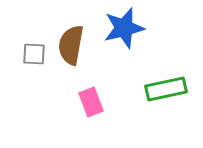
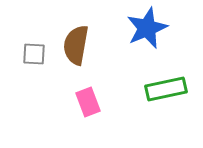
blue star: moved 23 px right; rotated 9 degrees counterclockwise
brown semicircle: moved 5 px right
pink rectangle: moved 3 px left
